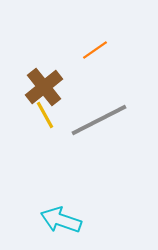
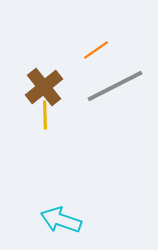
orange line: moved 1 px right
yellow line: rotated 28 degrees clockwise
gray line: moved 16 px right, 34 px up
